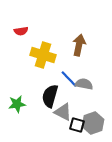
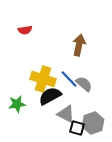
red semicircle: moved 4 px right, 1 px up
yellow cross: moved 24 px down
gray semicircle: rotated 30 degrees clockwise
black semicircle: rotated 45 degrees clockwise
gray triangle: moved 3 px right, 2 px down
black square: moved 3 px down
